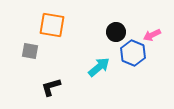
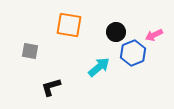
orange square: moved 17 px right
pink arrow: moved 2 px right
blue hexagon: rotated 15 degrees clockwise
